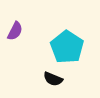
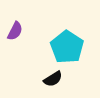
black semicircle: rotated 54 degrees counterclockwise
